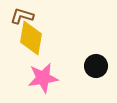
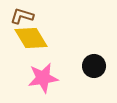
yellow diamond: rotated 40 degrees counterclockwise
black circle: moved 2 px left
